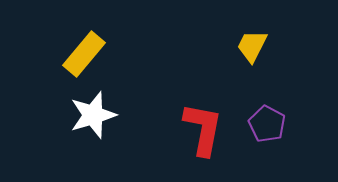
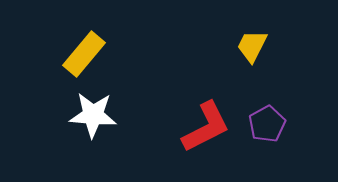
white star: rotated 21 degrees clockwise
purple pentagon: rotated 15 degrees clockwise
red L-shape: moved 3 px right, 2 px up; rotated 52 degrees clockwise
